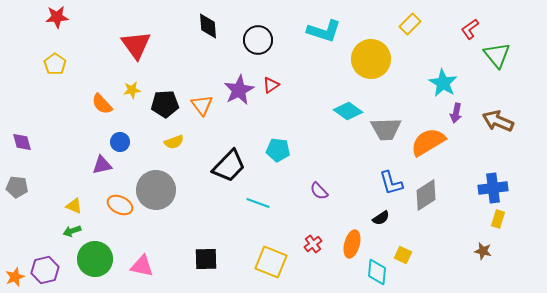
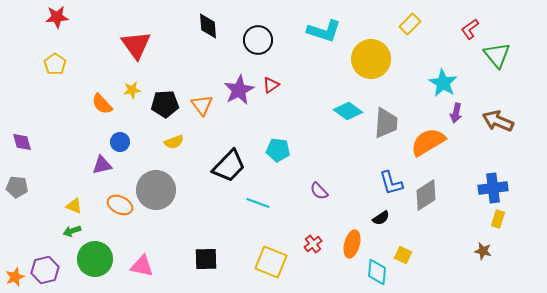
gray trapezoid at (386, 129): moved 6 px up; rotated 84 degrees counterclockwise
